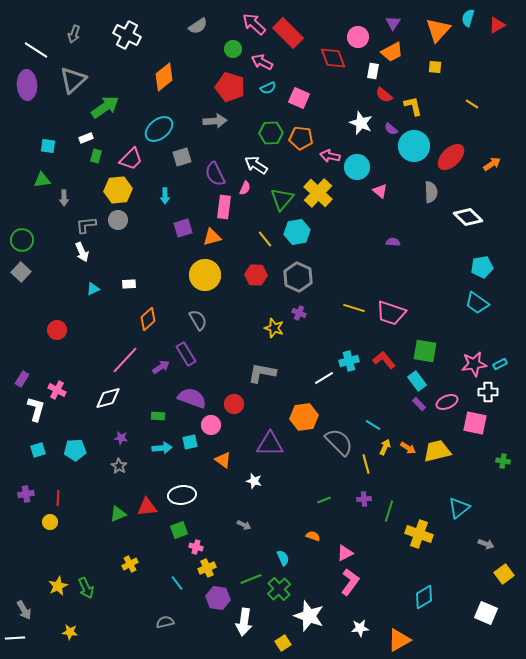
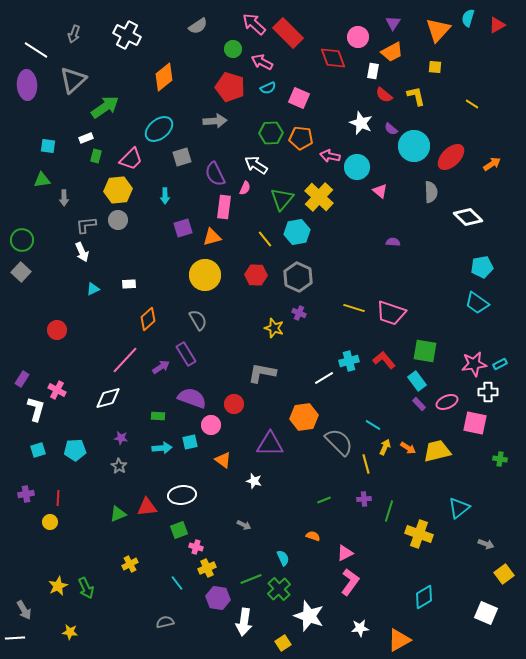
yellow L-shape at (413, 106): moved 3 px right, 10 px up
yellow cross at (318, 193): moved 1 px right, 4 px down
green cross at (503, 461): moved 3 px left, 2 px up
